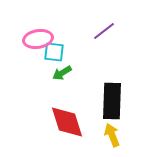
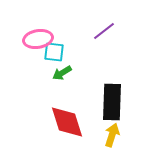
black rectangle: moved 1 px down
yellow arrow: rotated 40 degrees clockwise
